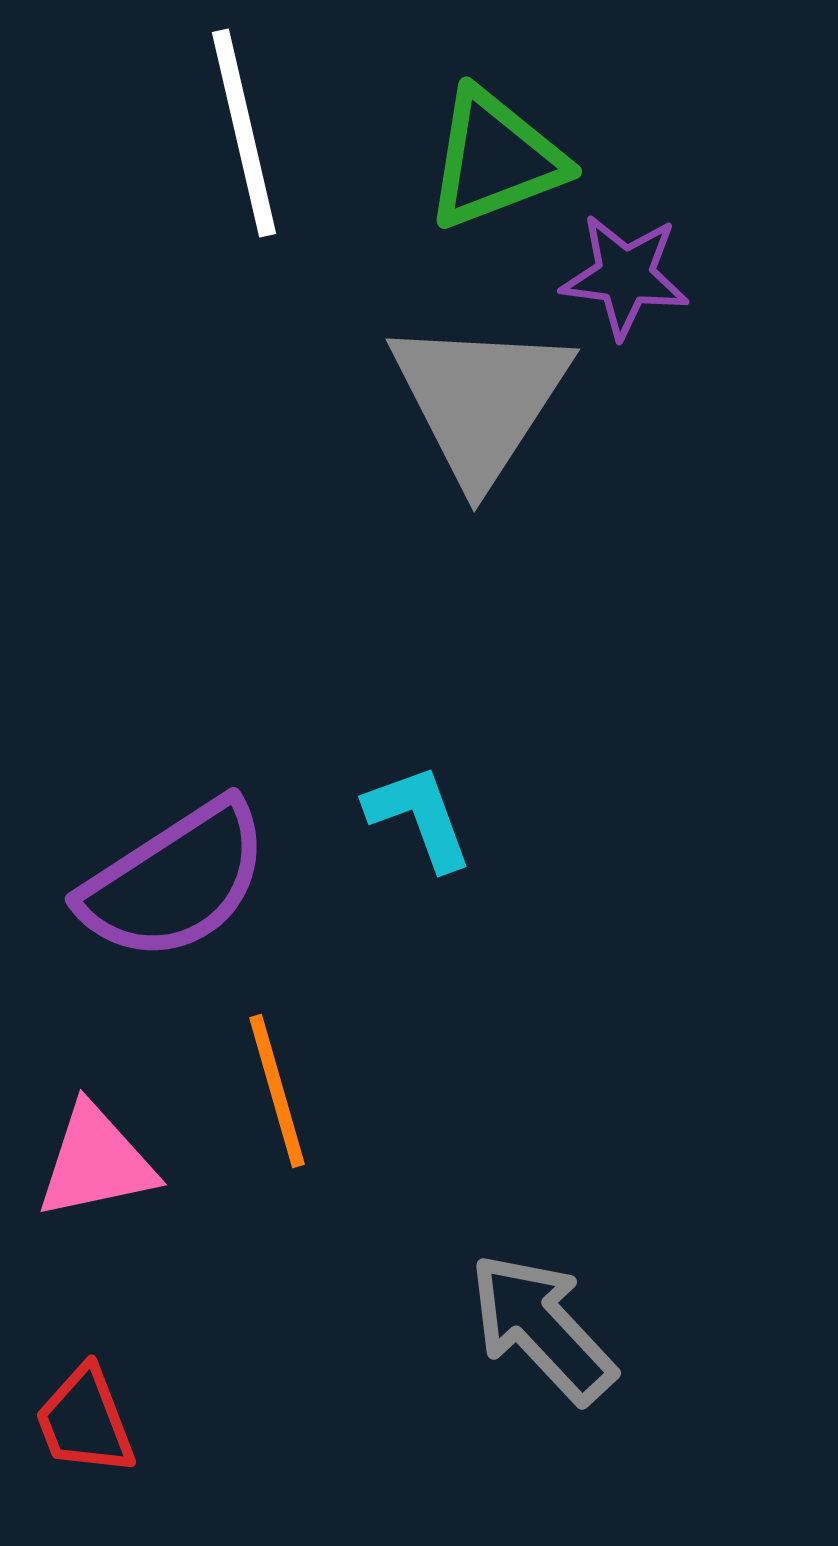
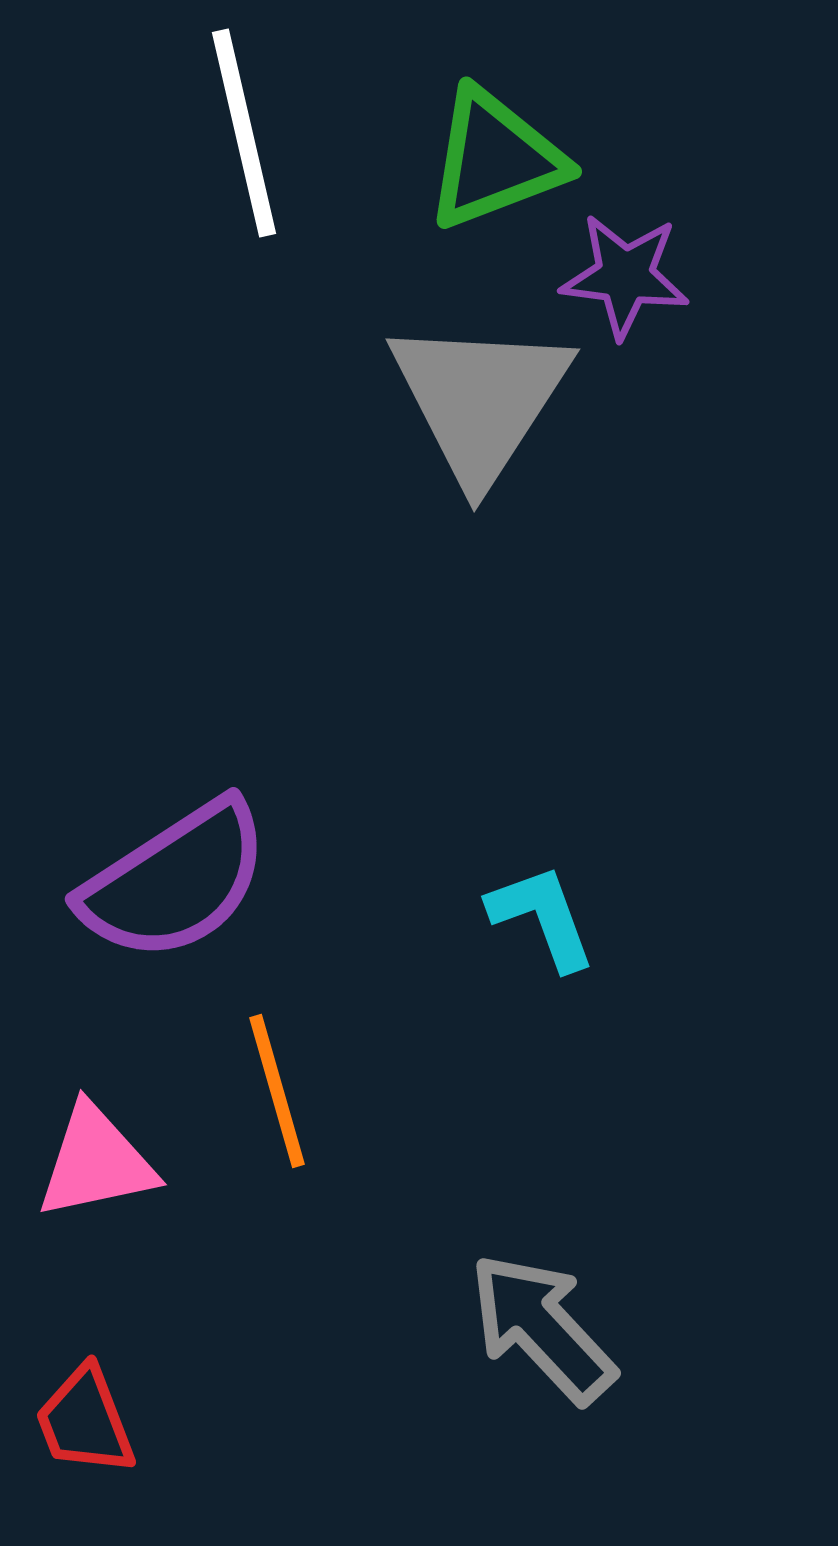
cyan L-shape: moved 123 px right, 100 px down
